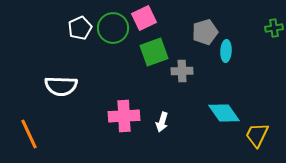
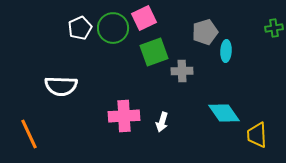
yellow trapezoid: rotated 28 degrees counterclockwise
